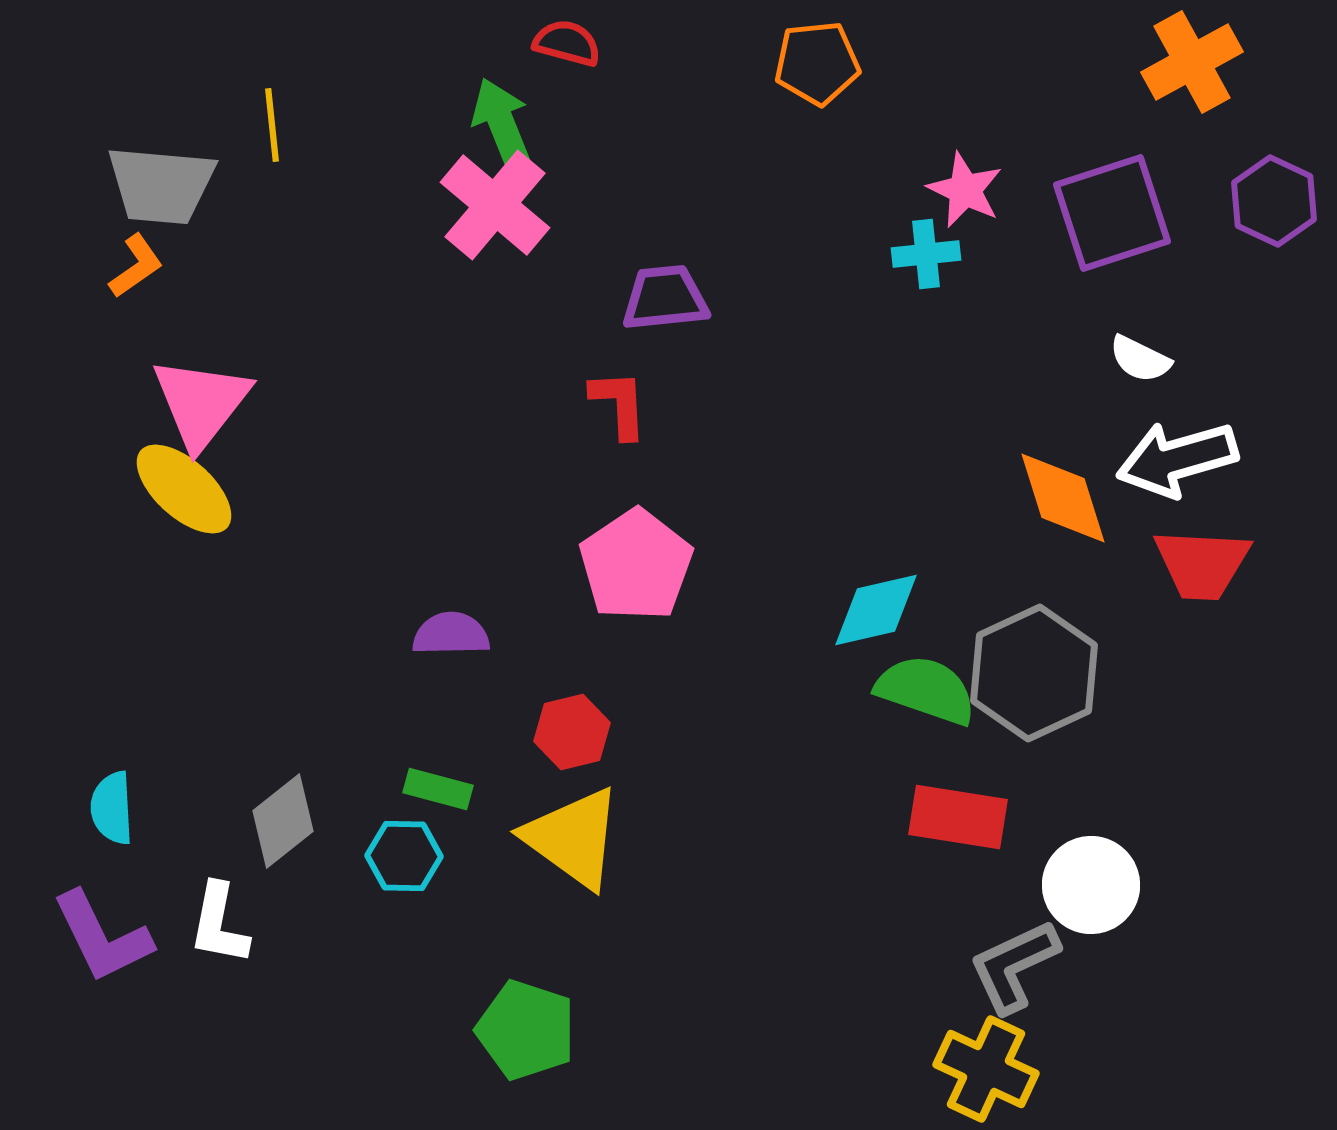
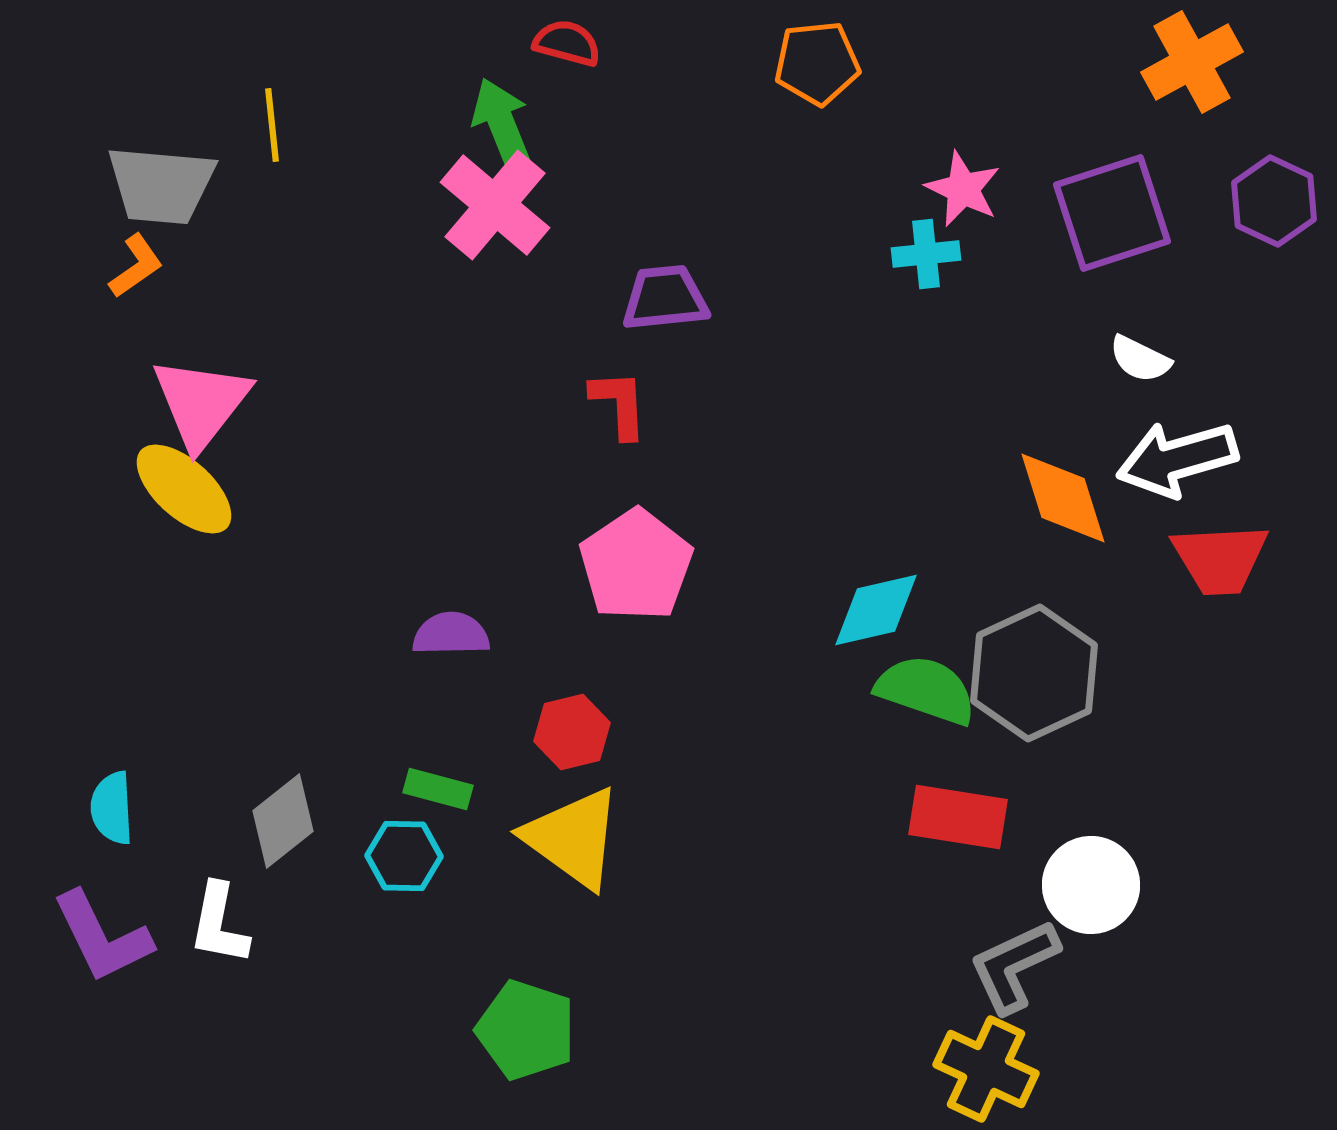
pink star: moved 2 px left, 1 px up
red trapezoid: moved 18 px right, 5 px up; rotated 6 degrees counterclockwise
